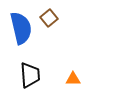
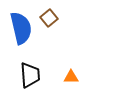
orange triangle: moved 2 px left, 2 px up
